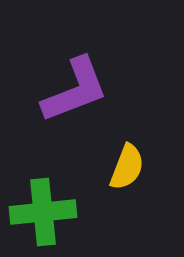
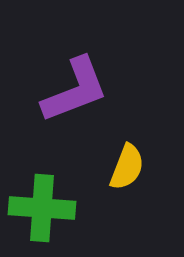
green cross: moved 1 px left, 4 px up; rotated 10 degrees clockwise
